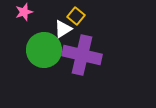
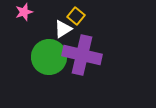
green circle: moved 5 px right, 7 px down
